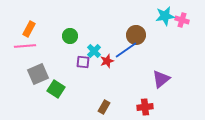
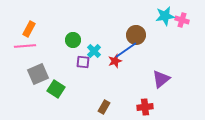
green circle: moved 3 px right, 4 px down
red star: moved 8 px right
